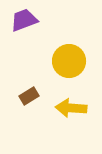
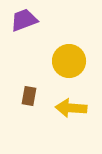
brown rectangle: rotated 48 degrees counterclockwise
